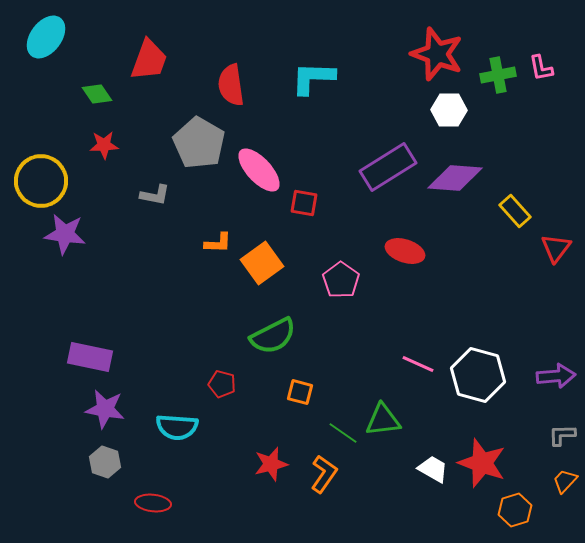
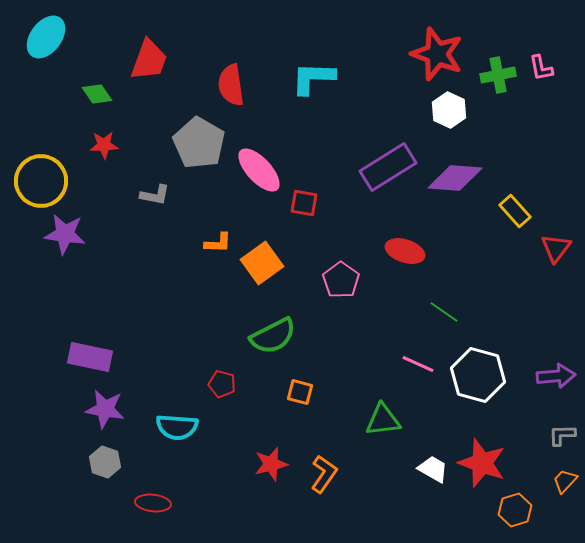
white hexagon at (449, 110): rotated 24 degrees clockwise
green line at (343, 433): moved 101 px right, 121 px up
